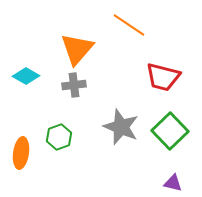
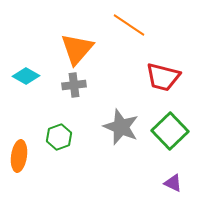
orange ellipse: moved 2 px left, 3 px down
purple triangle: rotated 12 degrees clockwise
